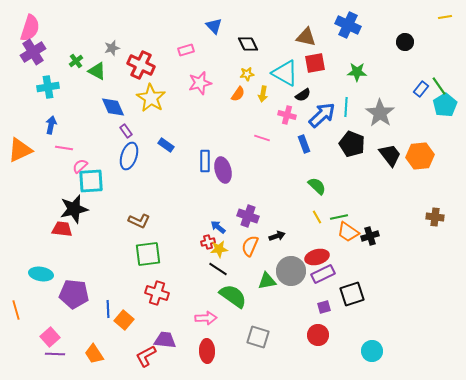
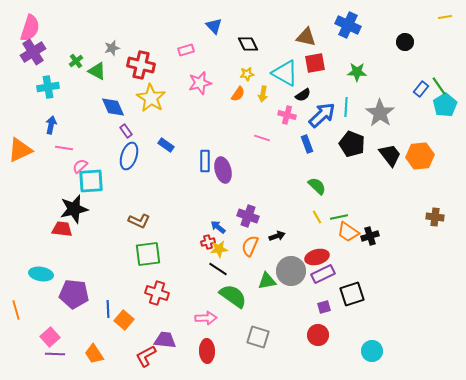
red cross at (141, 65): rotated 12 degrees counterclockwise
blue rectangle at (304, 144): moved 3 px right
